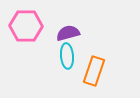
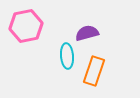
pink hexagon: rotated 12 degrees counterclockwise
purple semicircle: moved 19 px right
